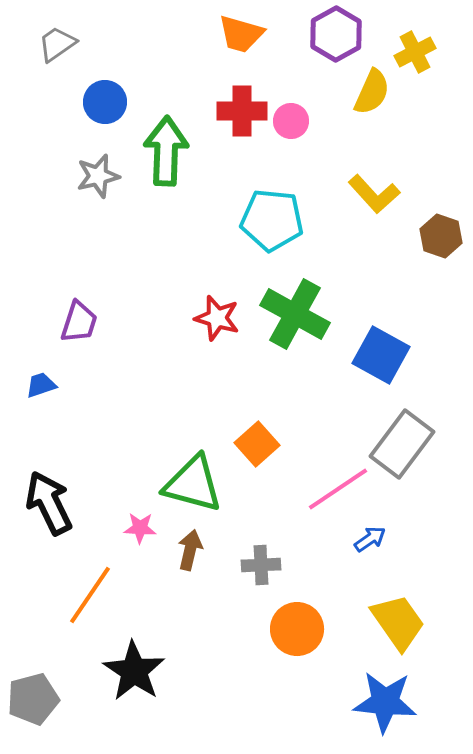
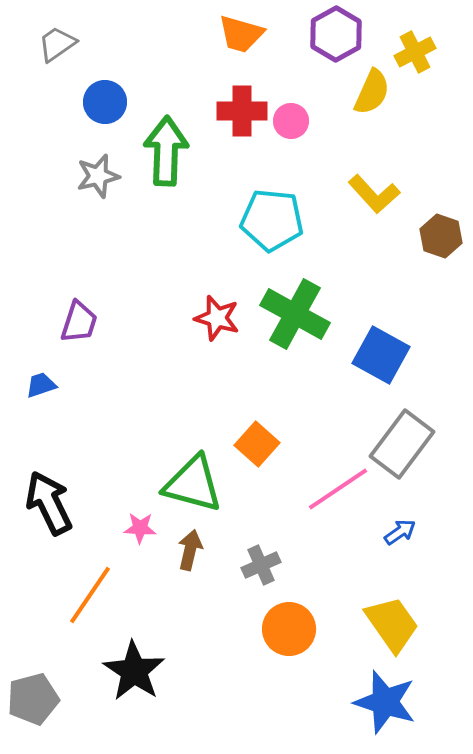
orange square: rotated 6 degrees counterclockwise
blue arrow: moved 30 px right, 7 px up
gray cross: rotated 21 degrees counterclockwise
yellow trapezoid: moved 6 px left, 2 px down
orange circle: moved 8 px left
blue star: rotated 12 degrees clockwise
